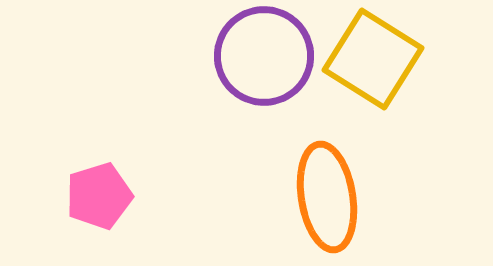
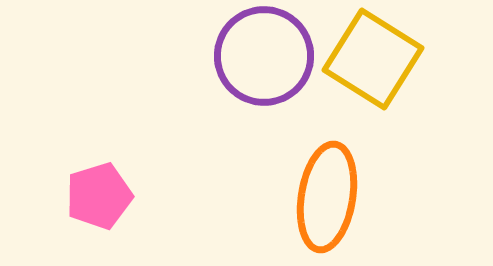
orange ellipse: rotated 18 degrees clockwise
